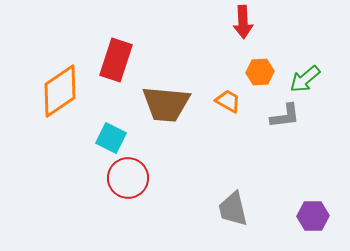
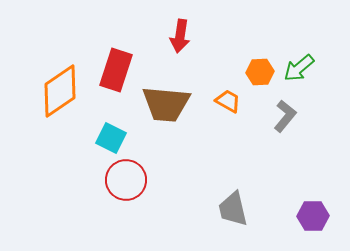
red arrow: moved 63 px left, 14 px down; rotated 12 degrees clockwise
red rectangle: moved 10 px down
green arrow: moved 6 px left, 11 px up
gray L-shape: rotated 44 degrees counterclockwise
red circle: moved 2 px left, 2 px down
